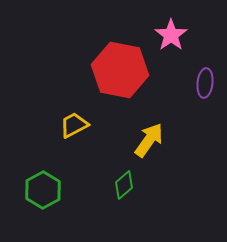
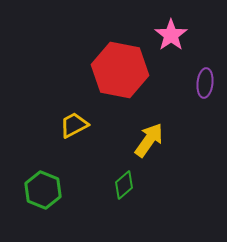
green hexagon: rotated 9 degrees counterclockwise
